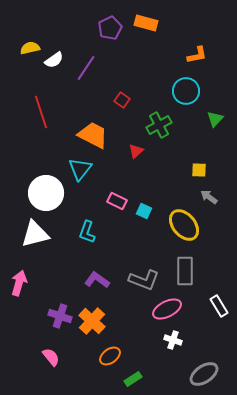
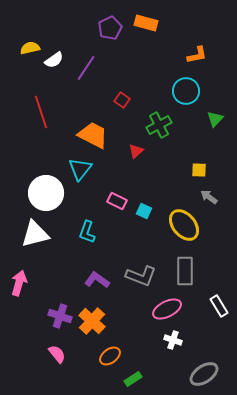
gray L-shape: moved 3 px left, 4 px up
pink semicircle: moved 6 px right, 3 px up
